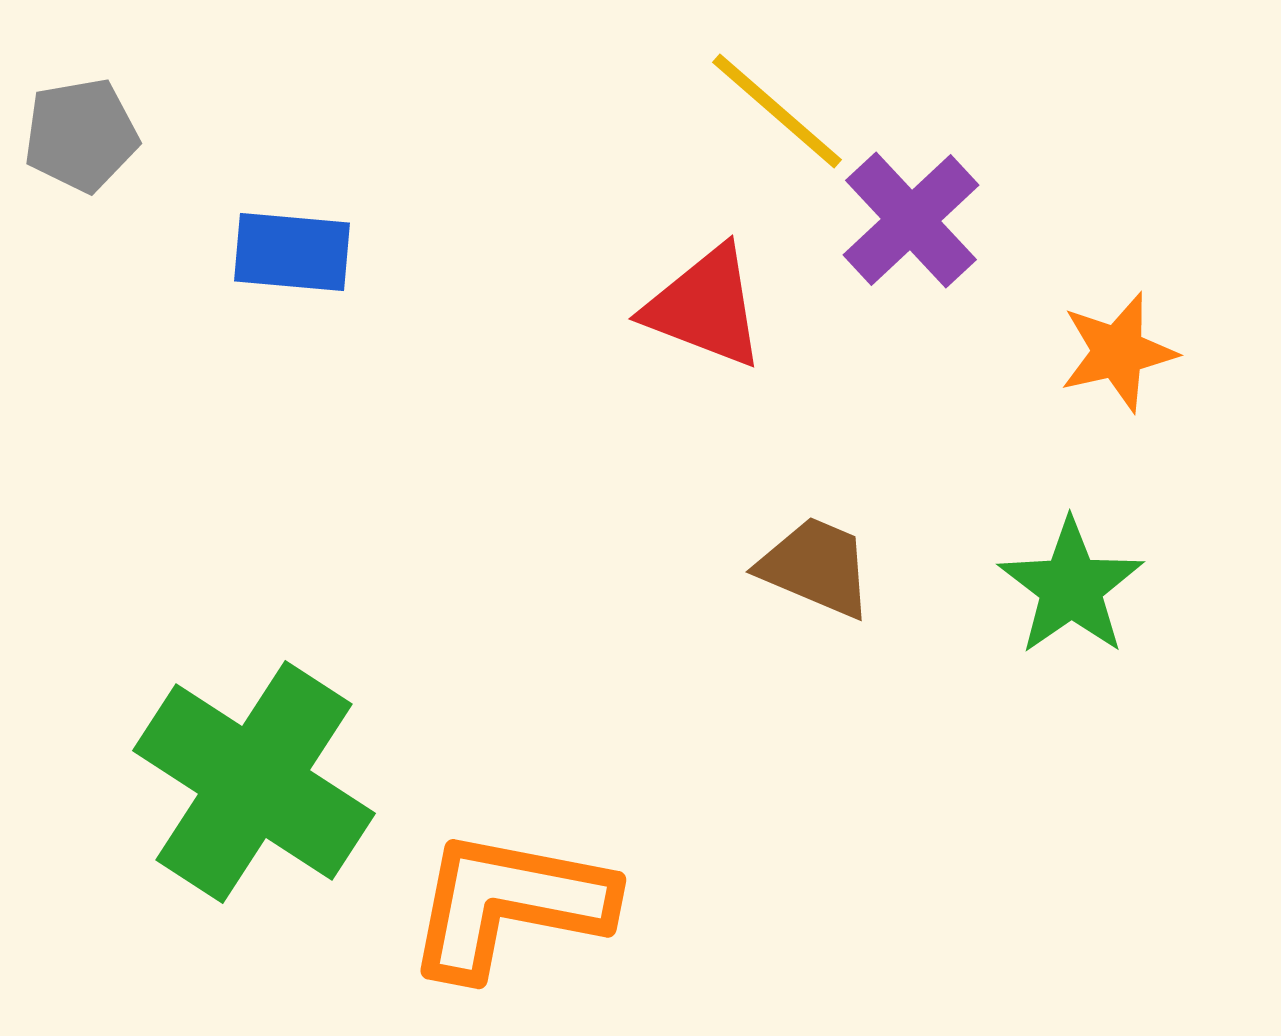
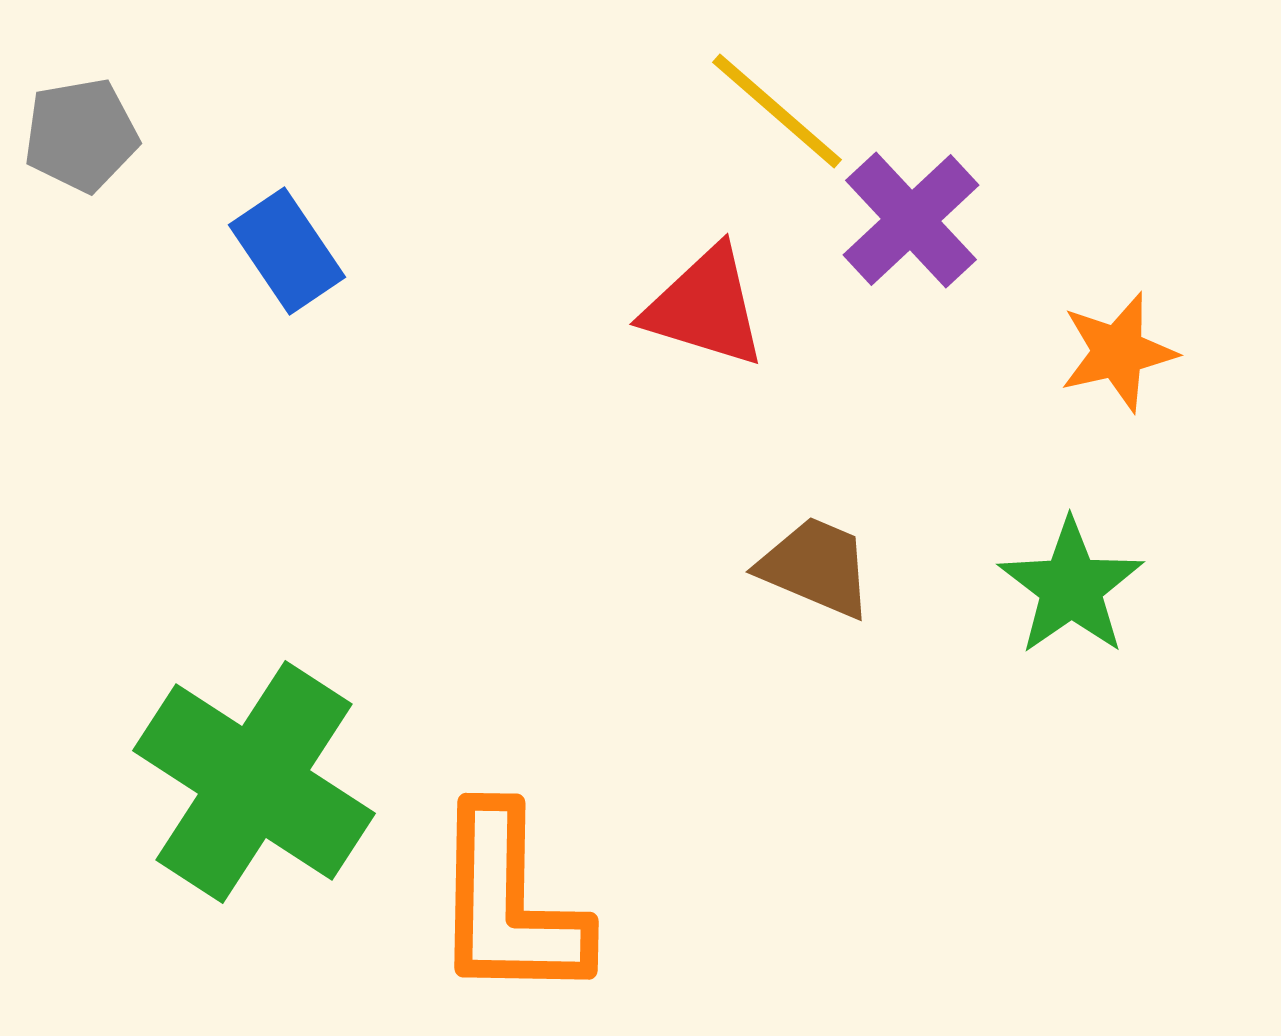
blue rectangle: moved 5 px left, 1 px up; rotated 51 degrees clockwise
red triangle: rotated 4 degrees counterclockwise
orange L-shape: rotated 100 degrees counterclockwise
